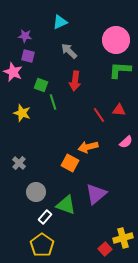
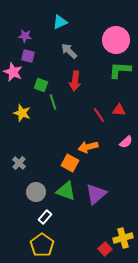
green triangle: moved 14 px up
